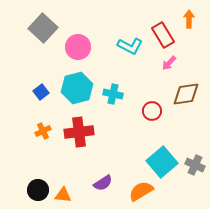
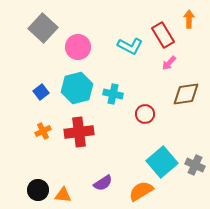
red circle: moved 7 px left, 3 px down
